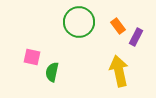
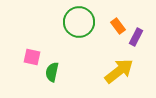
yellow arrow: rotated 64 degrees clockwise
